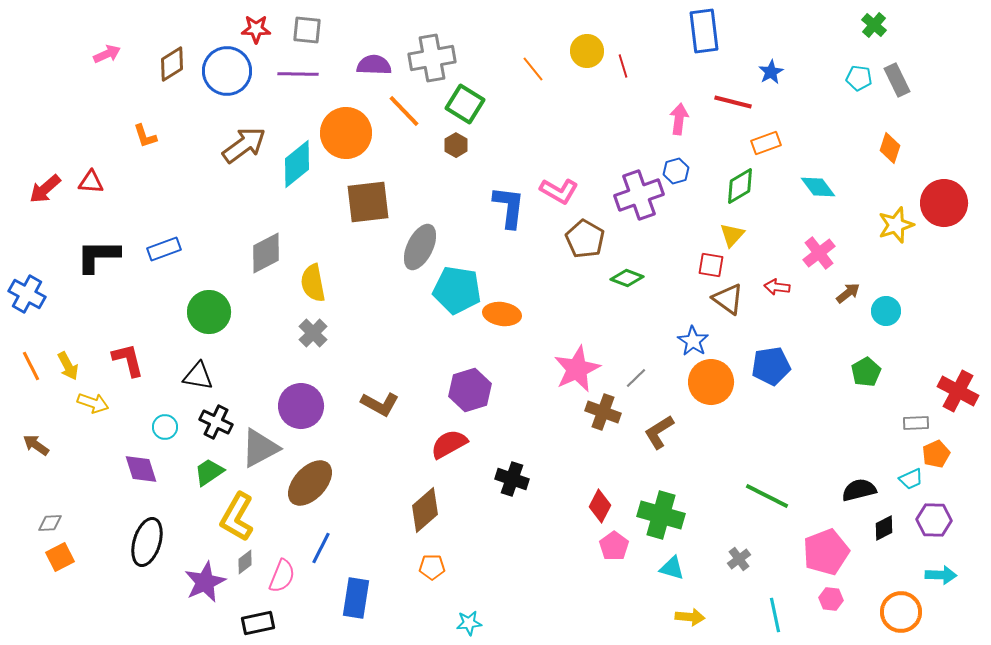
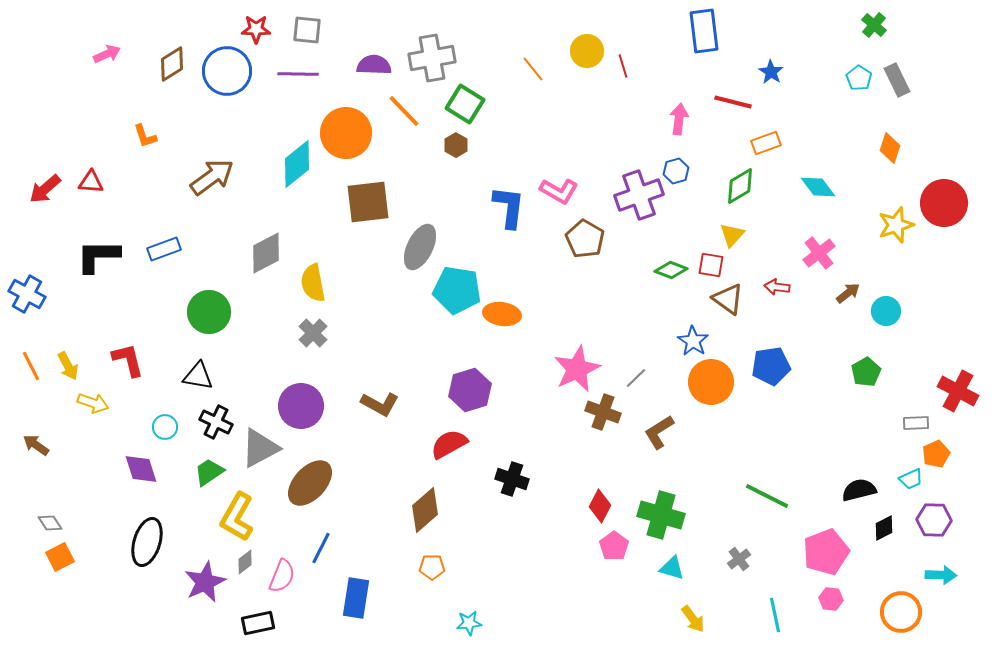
blue star at (771, 72): rotated 10 degrees counterclockwise
cyan pentagon at (859, 78): rotated 25 degrees clockwise
brown arrow at (244, 145): moved 32 px left, 32 px down
green diamond at (627, 278): moved 44 px right, 8 px up
gray diamond at (50, 523): rotated 60 degrees clockwise
yellow arrow at (690, 617): moved 3 px right, 2 px down; rotated 48 degrees clockwise
